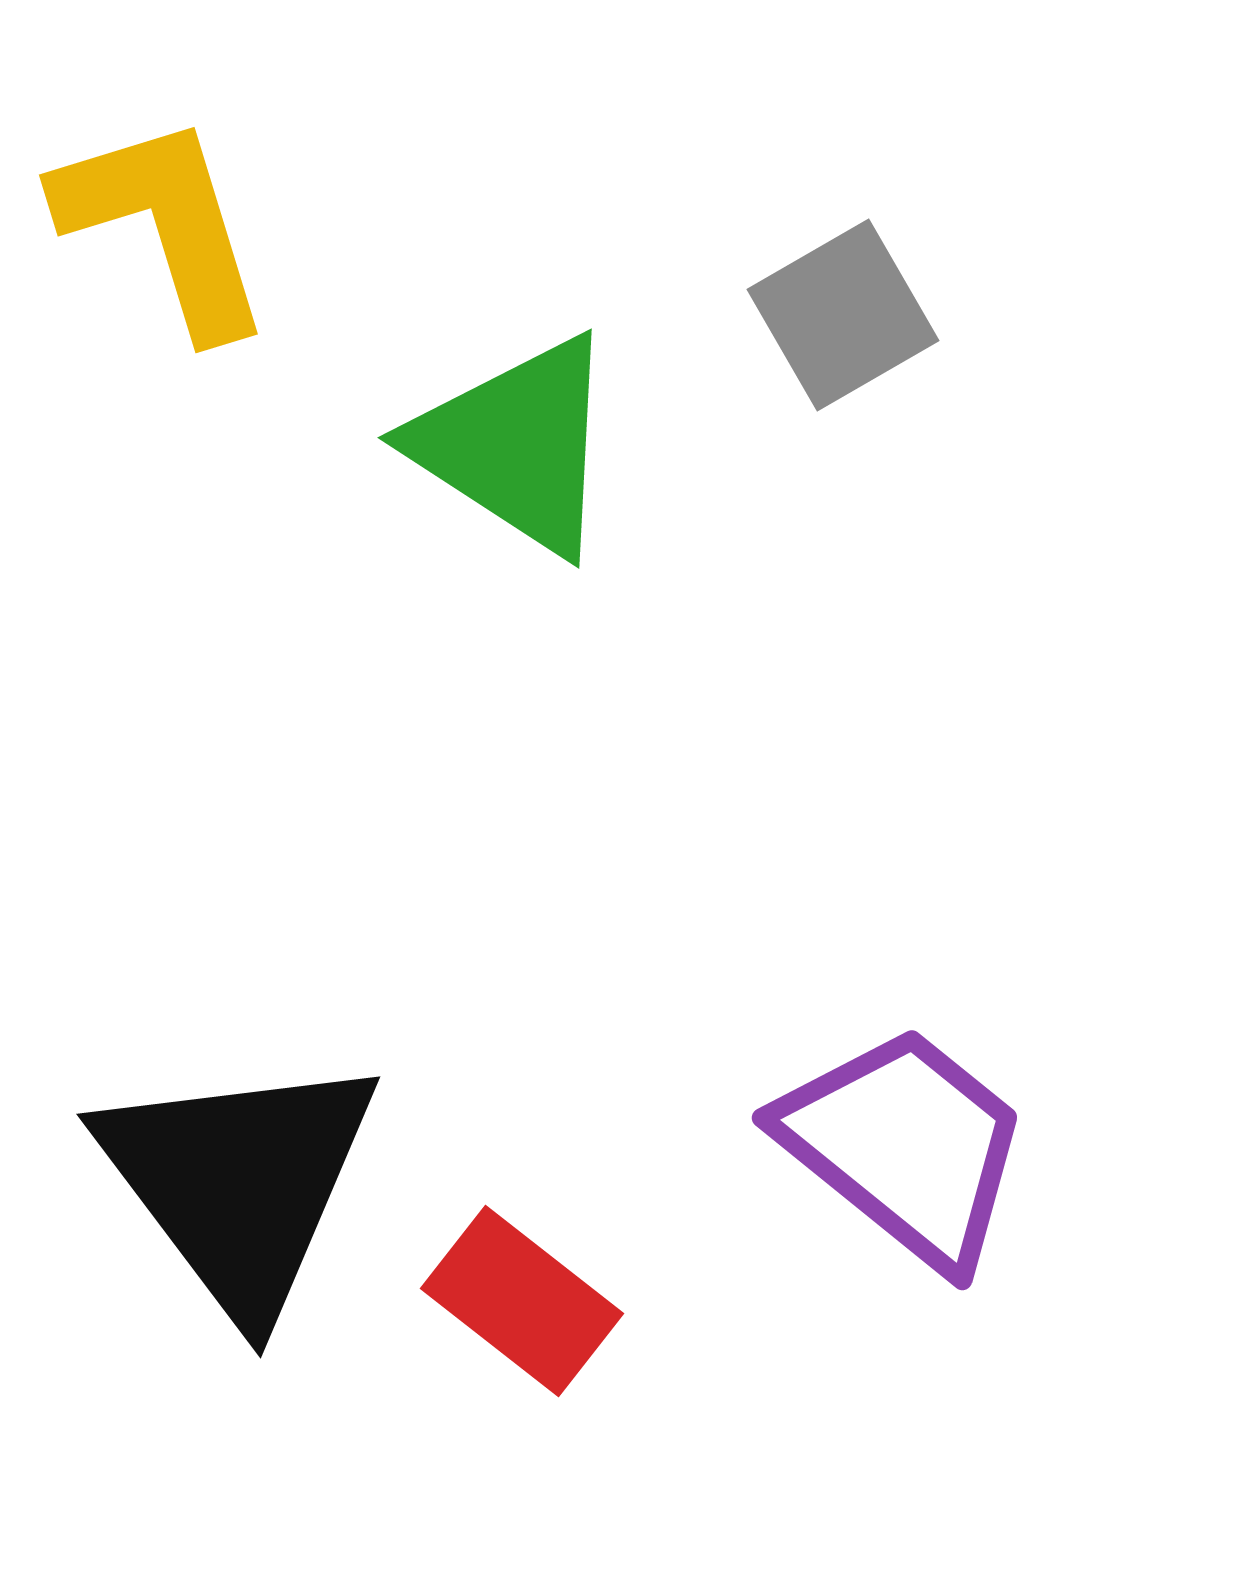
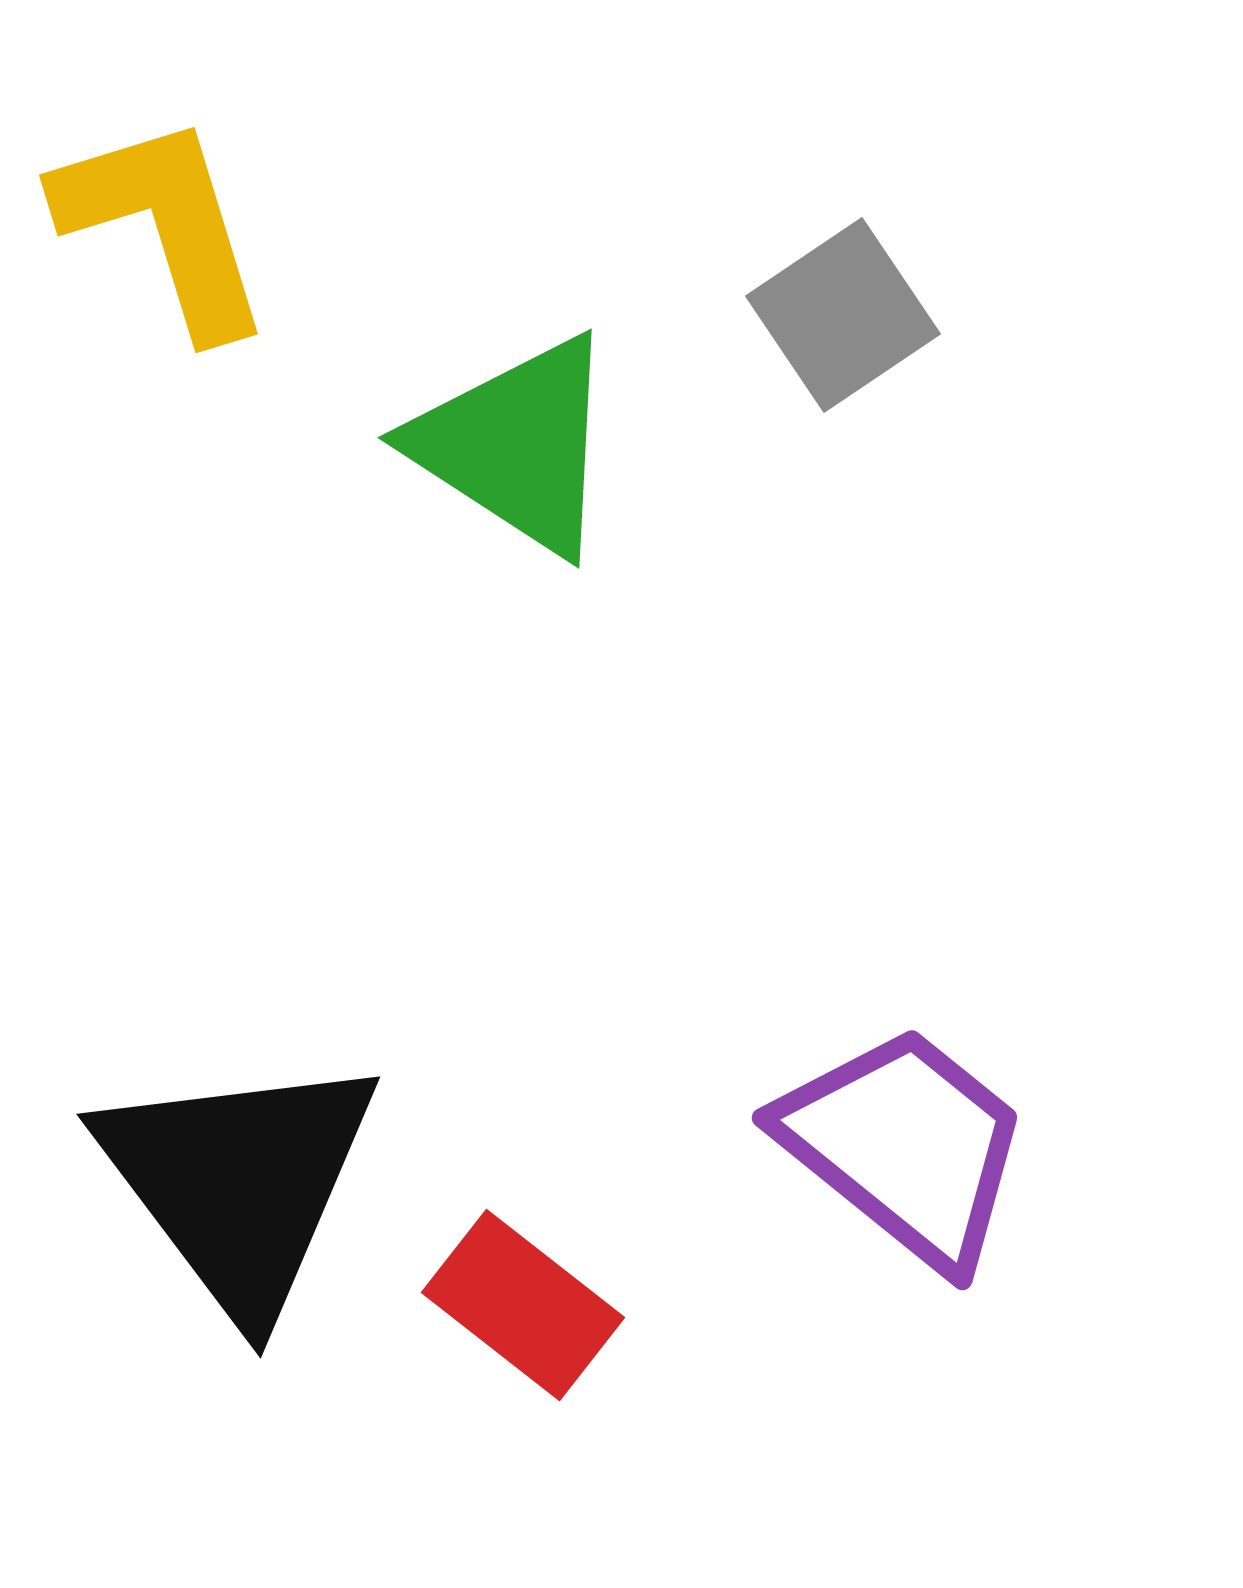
gray square: rotated 4 degrees counterclockwise
red rectangle: moved 1 px right, 4 px down
